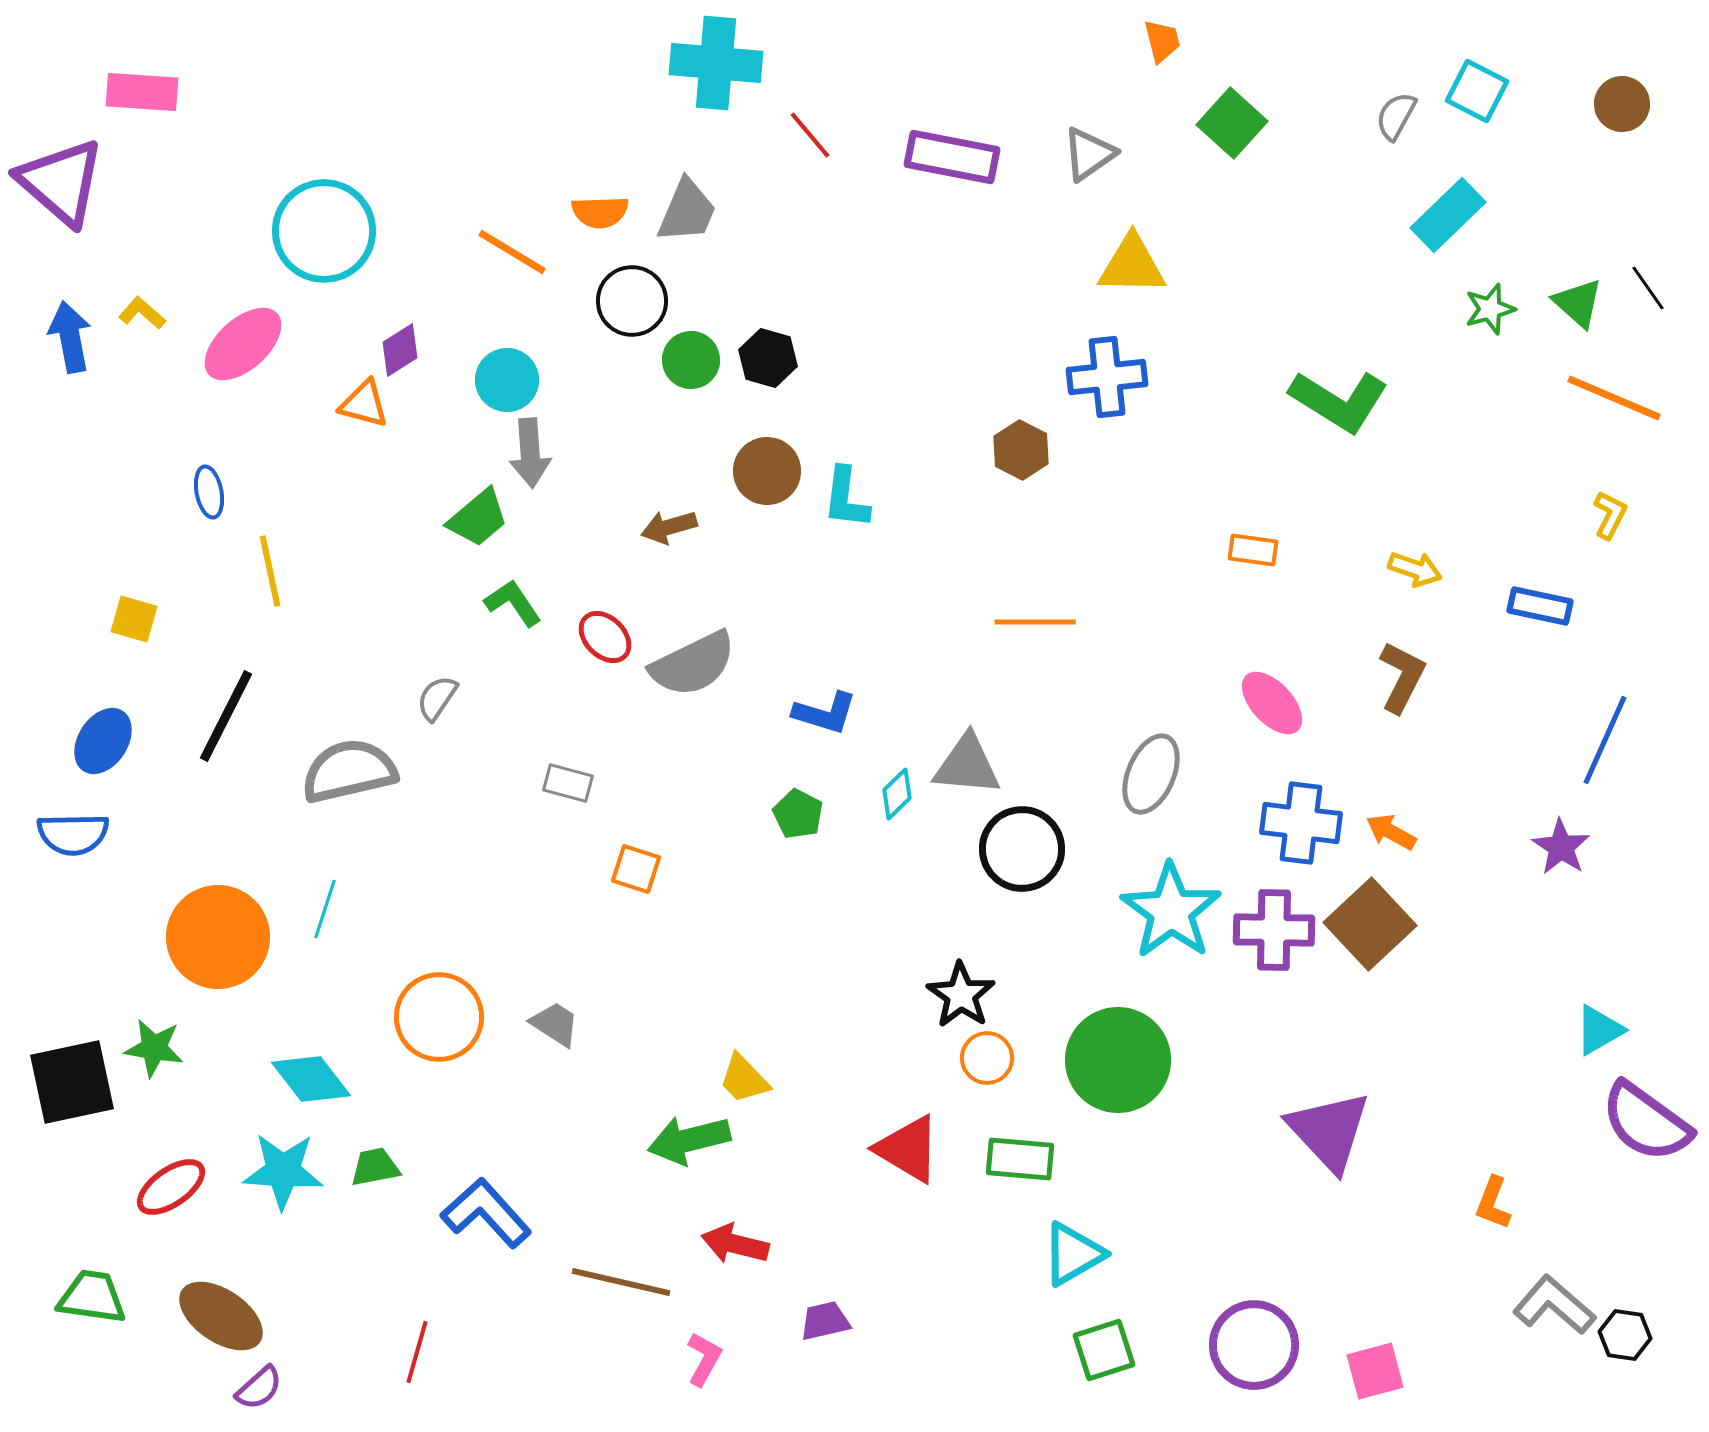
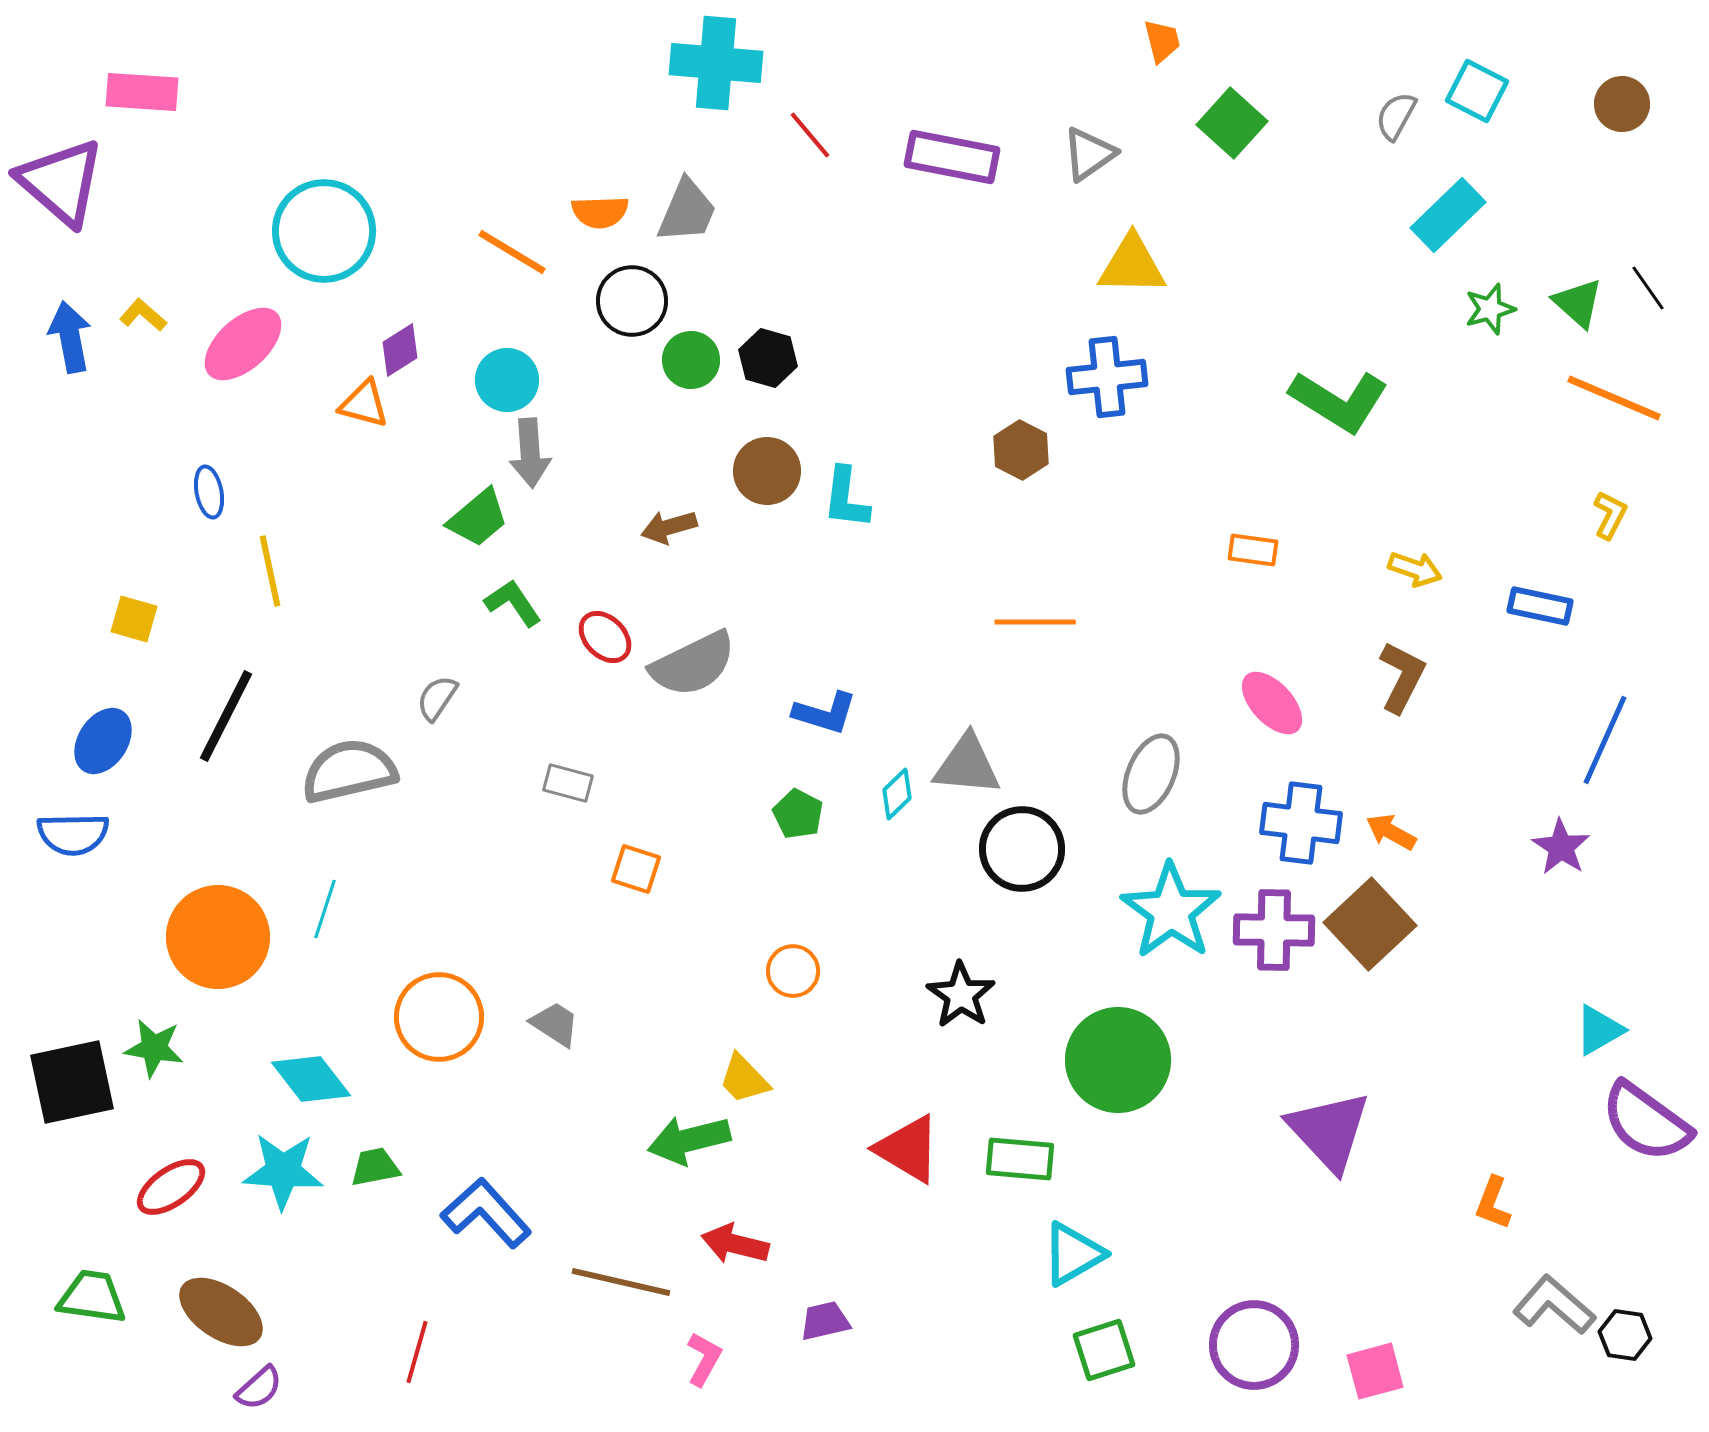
yellow L-shape at (142, 313): moved 1 px right, 2 px down
orange circle at (987, 1058): moved 194 px left, 87 px up
brown ellipse at (221, 1316): moved 4 px up
